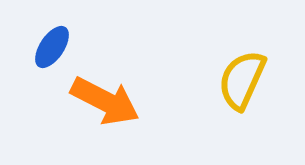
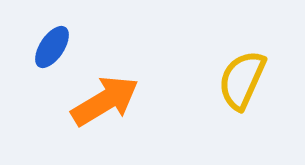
orange arrow: rotated 58 degrees counterclockwise
